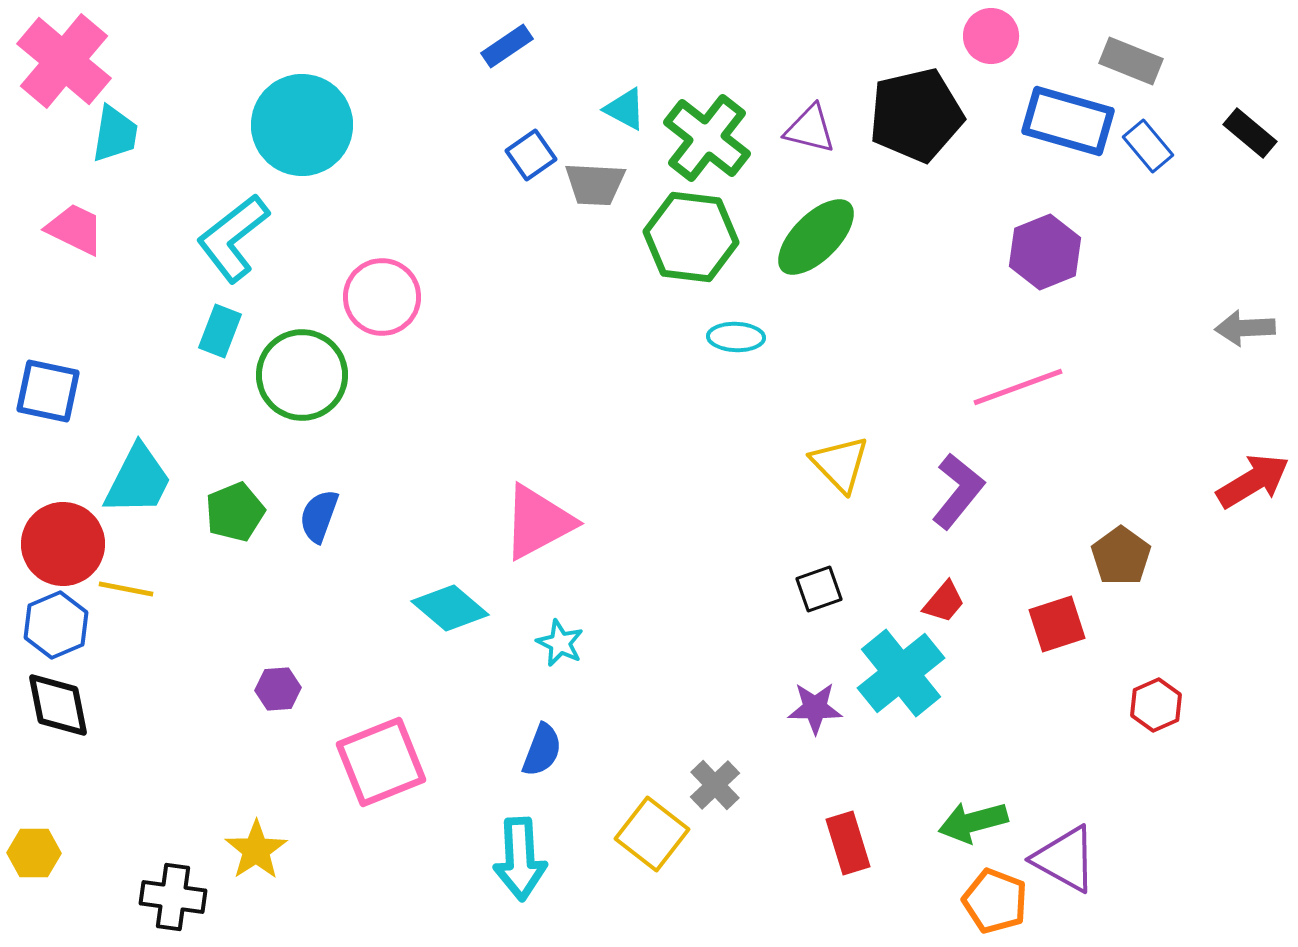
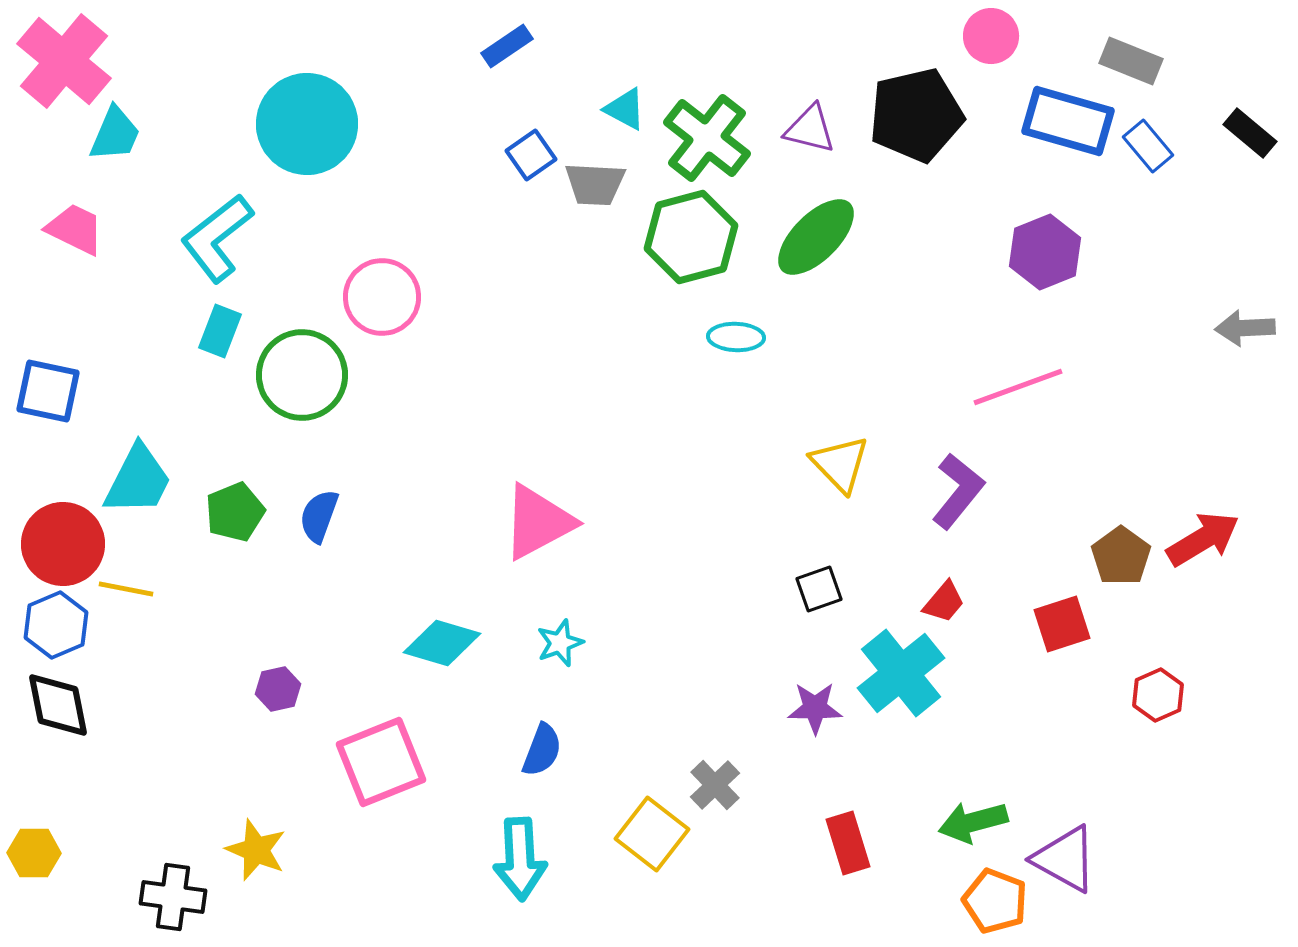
cyan circle at (302, 125): moved 5 px right, 1 px up
cyan trapezoid at (115, 134): rotated 14 degrees clockwise
green hexagon at (691, 237): rotated 22 degrees counterclockwise
cyan L-shape at (233, 238): moved 16 px left
red arrow at (1253, 481): moved 50 px left, 58 px down
cyan diamond at (450, 608): moved 8 px left, 35 px down; rotated 24 degrees counterclockwise
red square at (1057, 624): moved 5 px right
cyan star at (560, 643): rotated 27 degrees clockwise
purple hexagon at (278, 689): rotated 9 degrees counterclockwise
red hexagon at (1156, 705): moved 2 px right, 10 px up
yellow star at (256, 850): rotated 16 degrees counterclockwise
